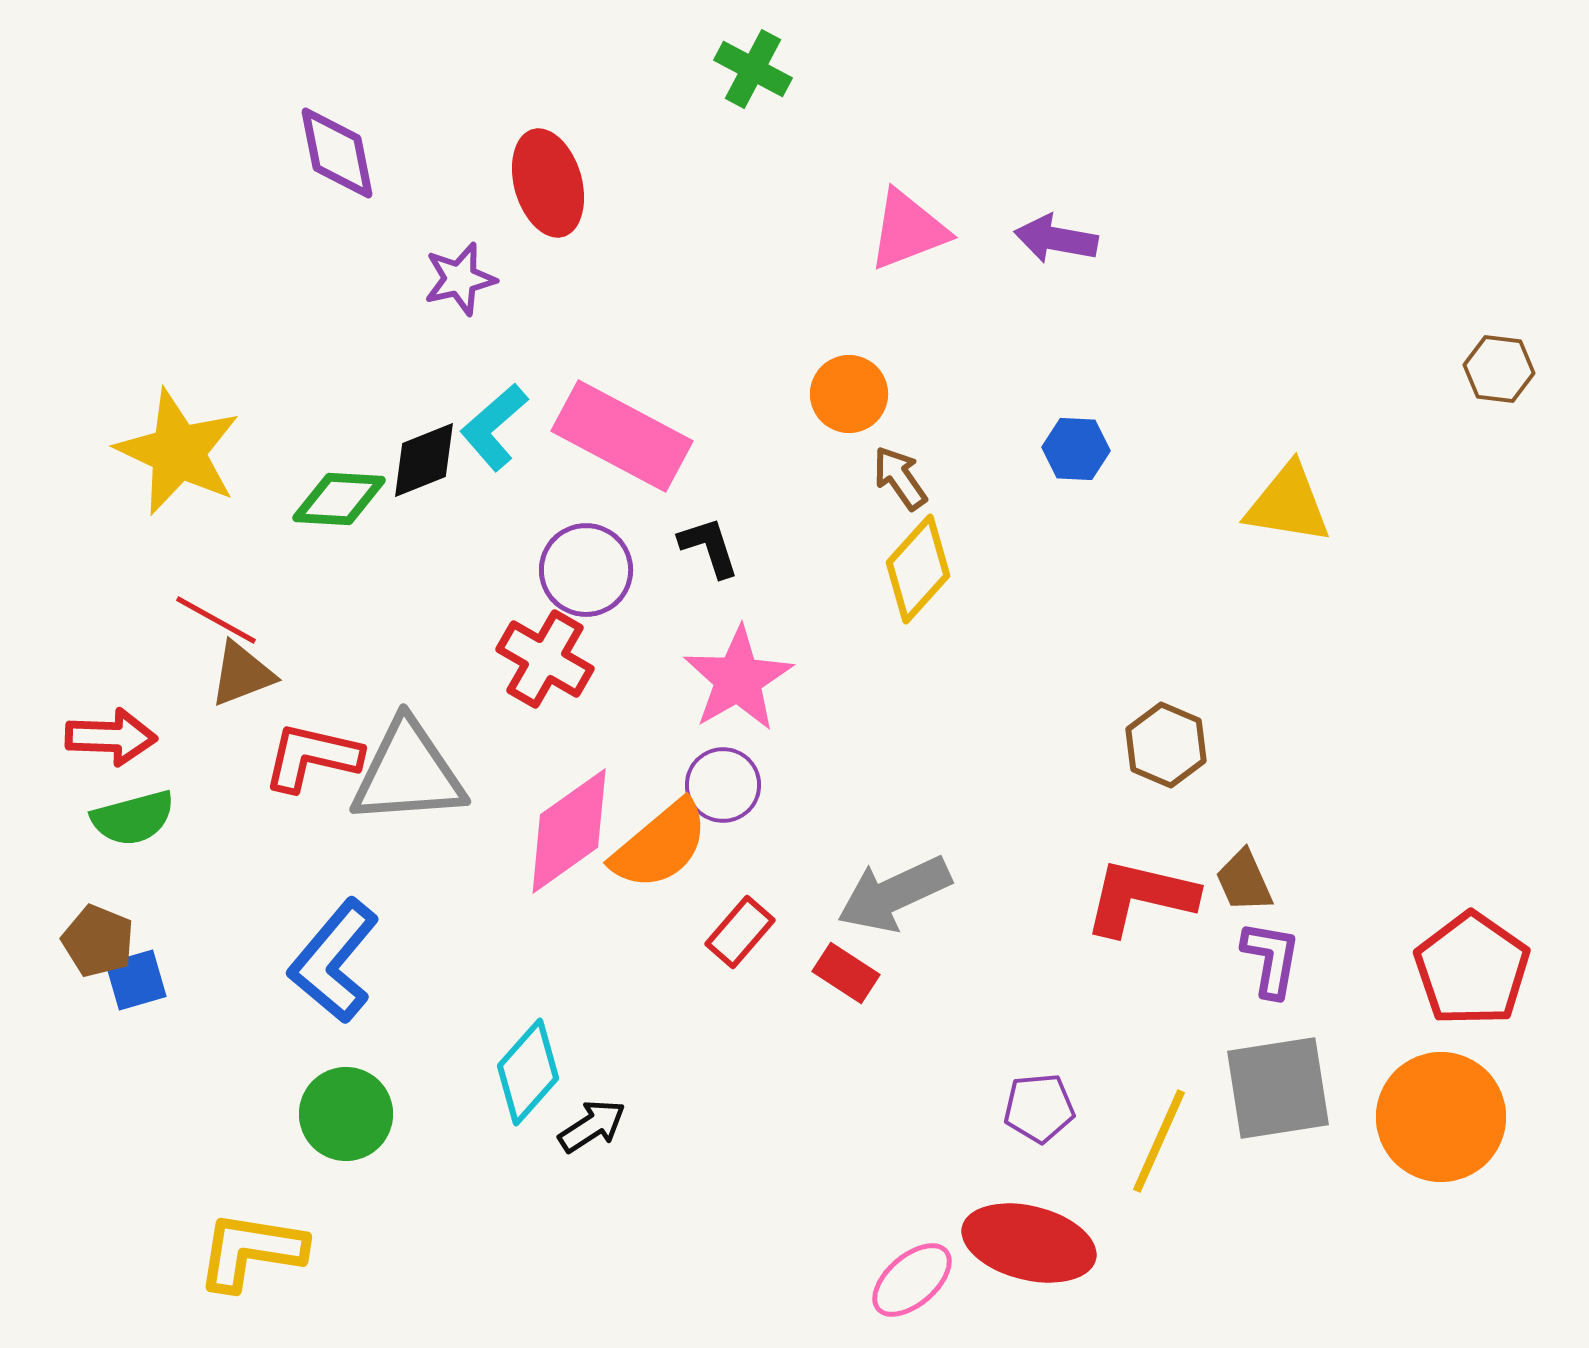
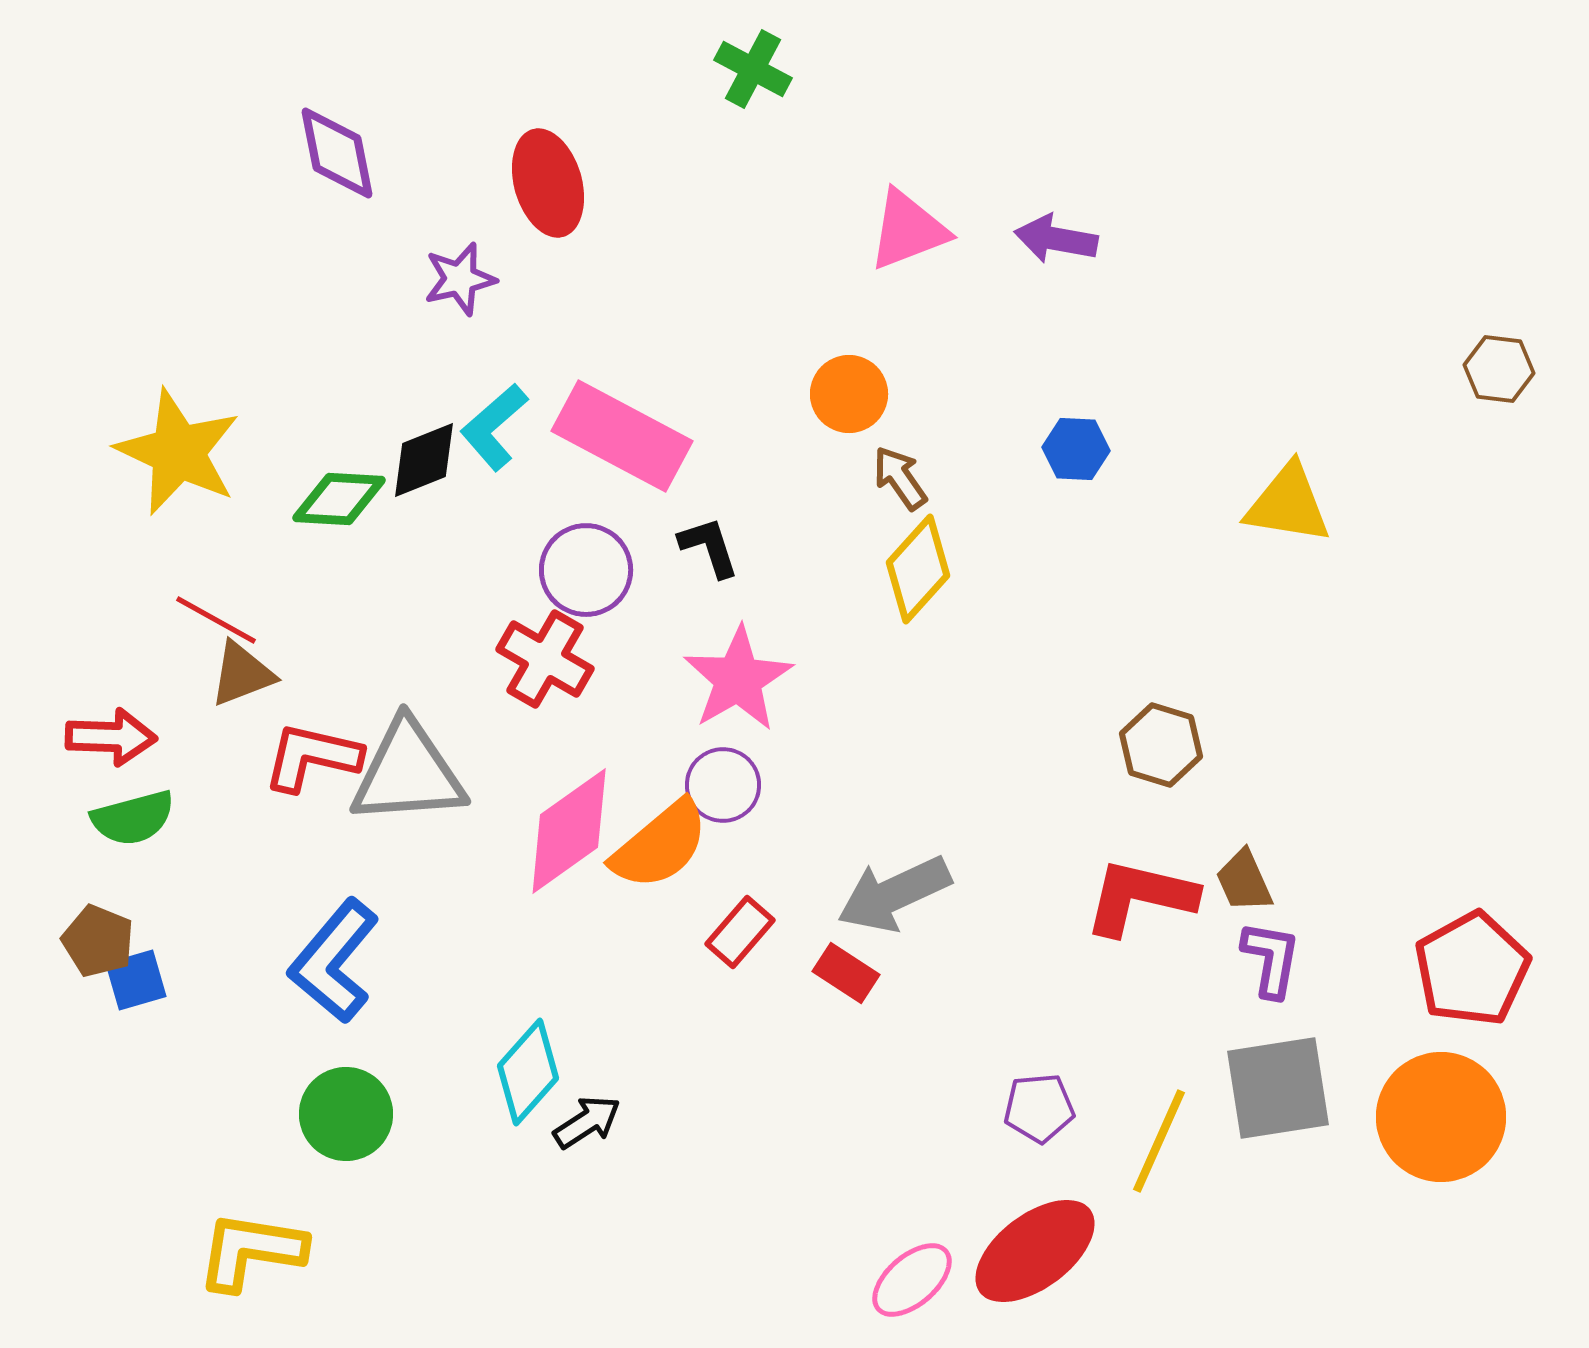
brown hexagon at (1166, 745): moved 5 px left; rotated 6 degrees counterclockwise
red pentagon at (1472, 969): rotated 8 degrees clockwise
black arrow at (592, 1126): moved 5 px left, 4 px up
red ellipse at (1029, 1243): moved 6 px right, 8 px down; rotated 51 degrees counterclockwise
